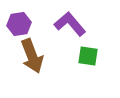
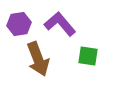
purple L-shape: moved 10 px left
brown arrow: moved 6 px right, 3 px down
